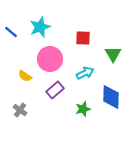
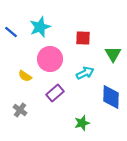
purple rectangle: moved 3 px down
green star: moved 1 px left, 14 px down
